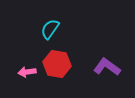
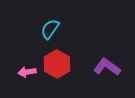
red hexagon: rotated 20 degrees clockwise
